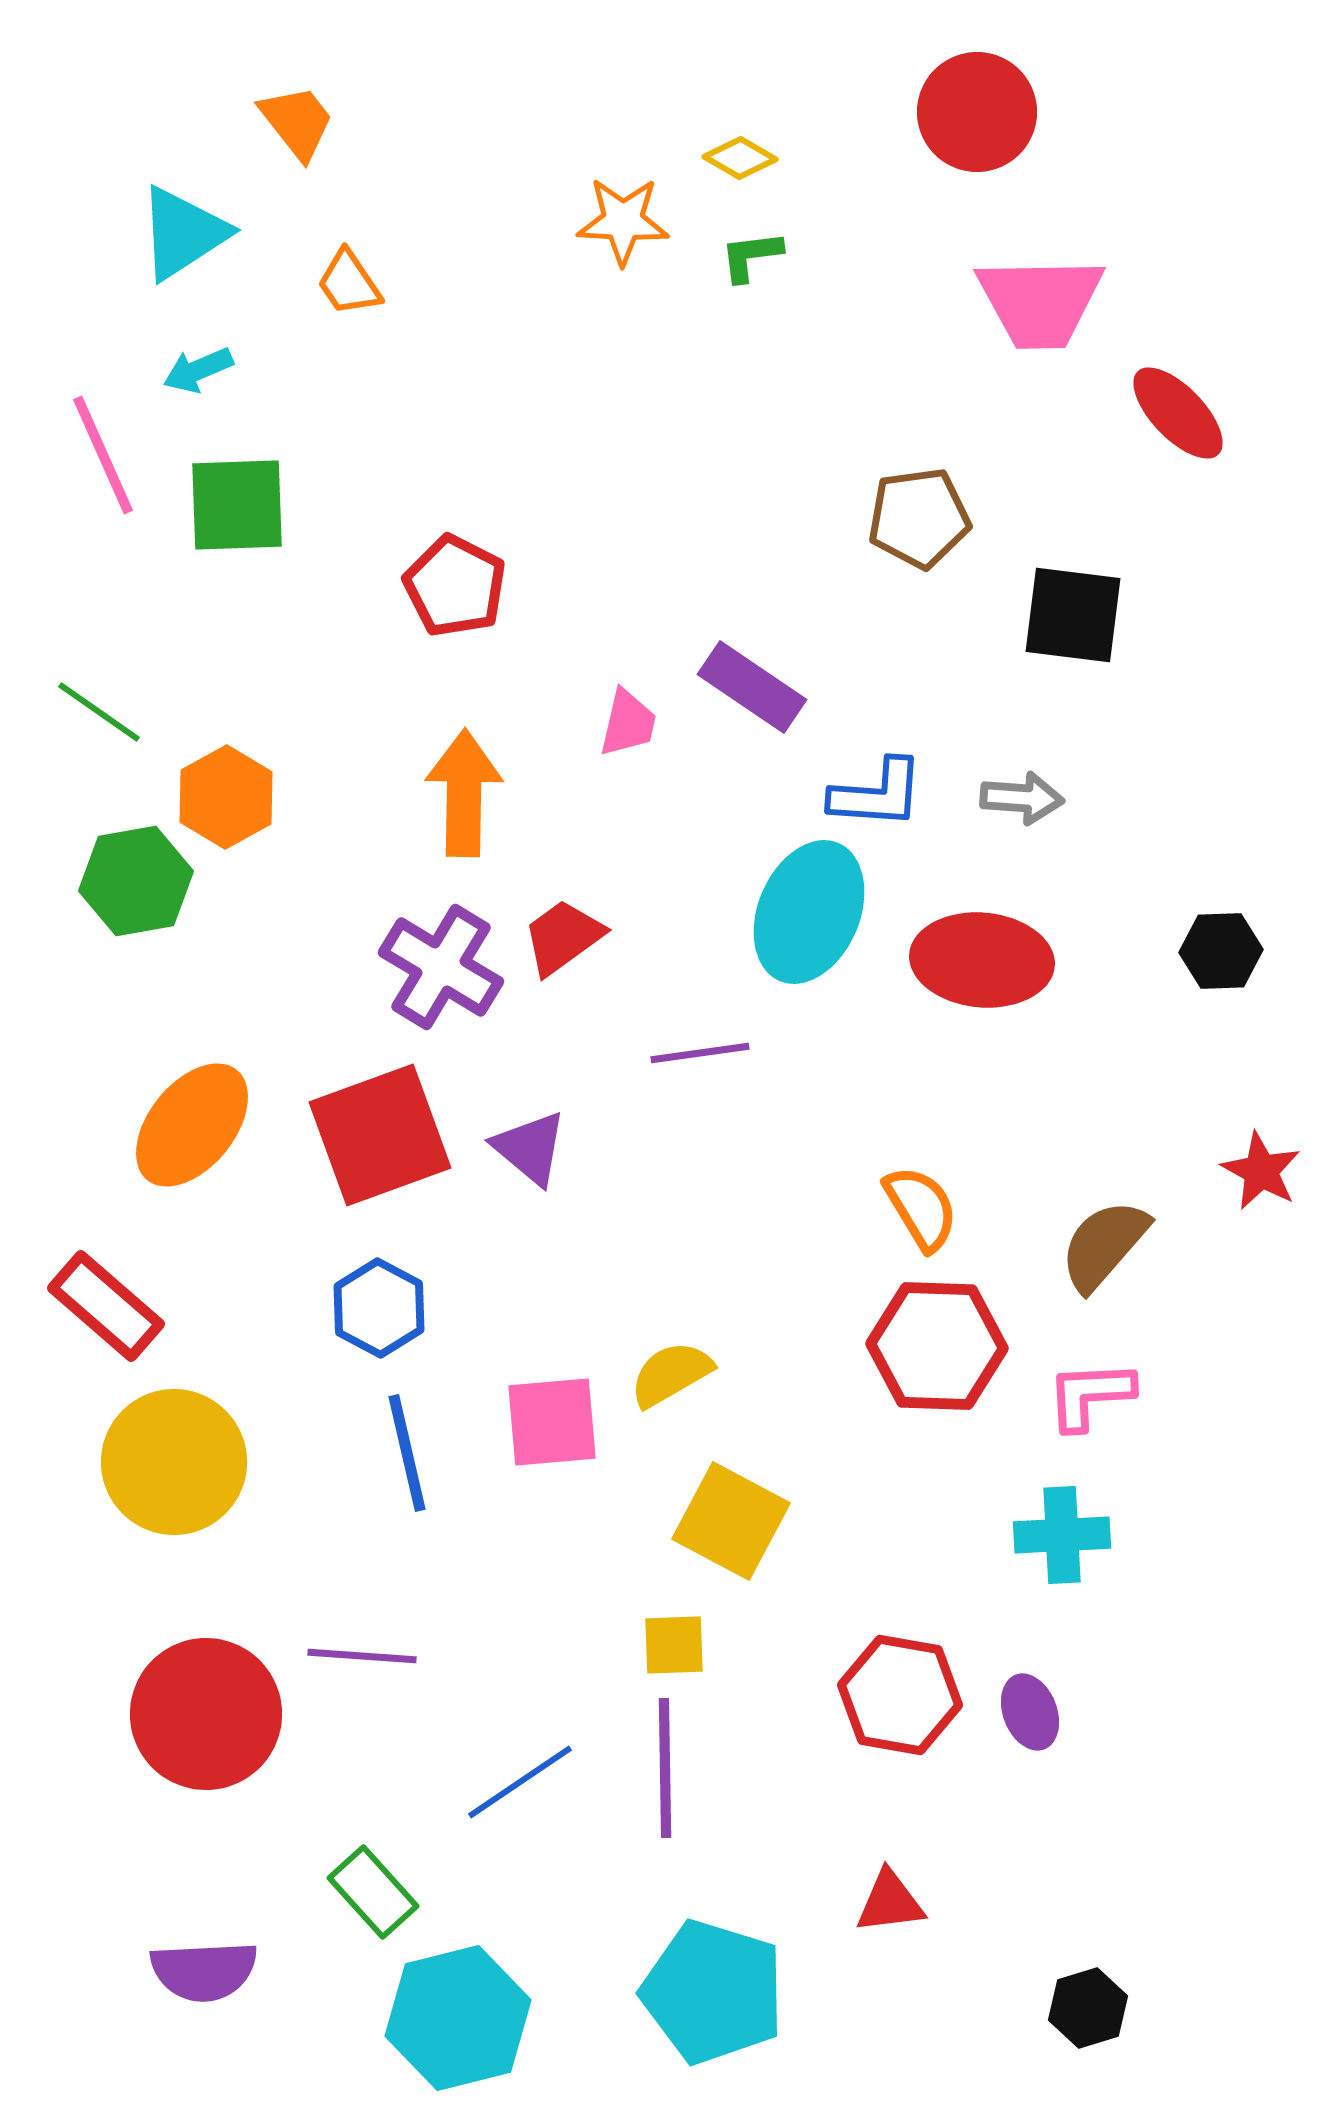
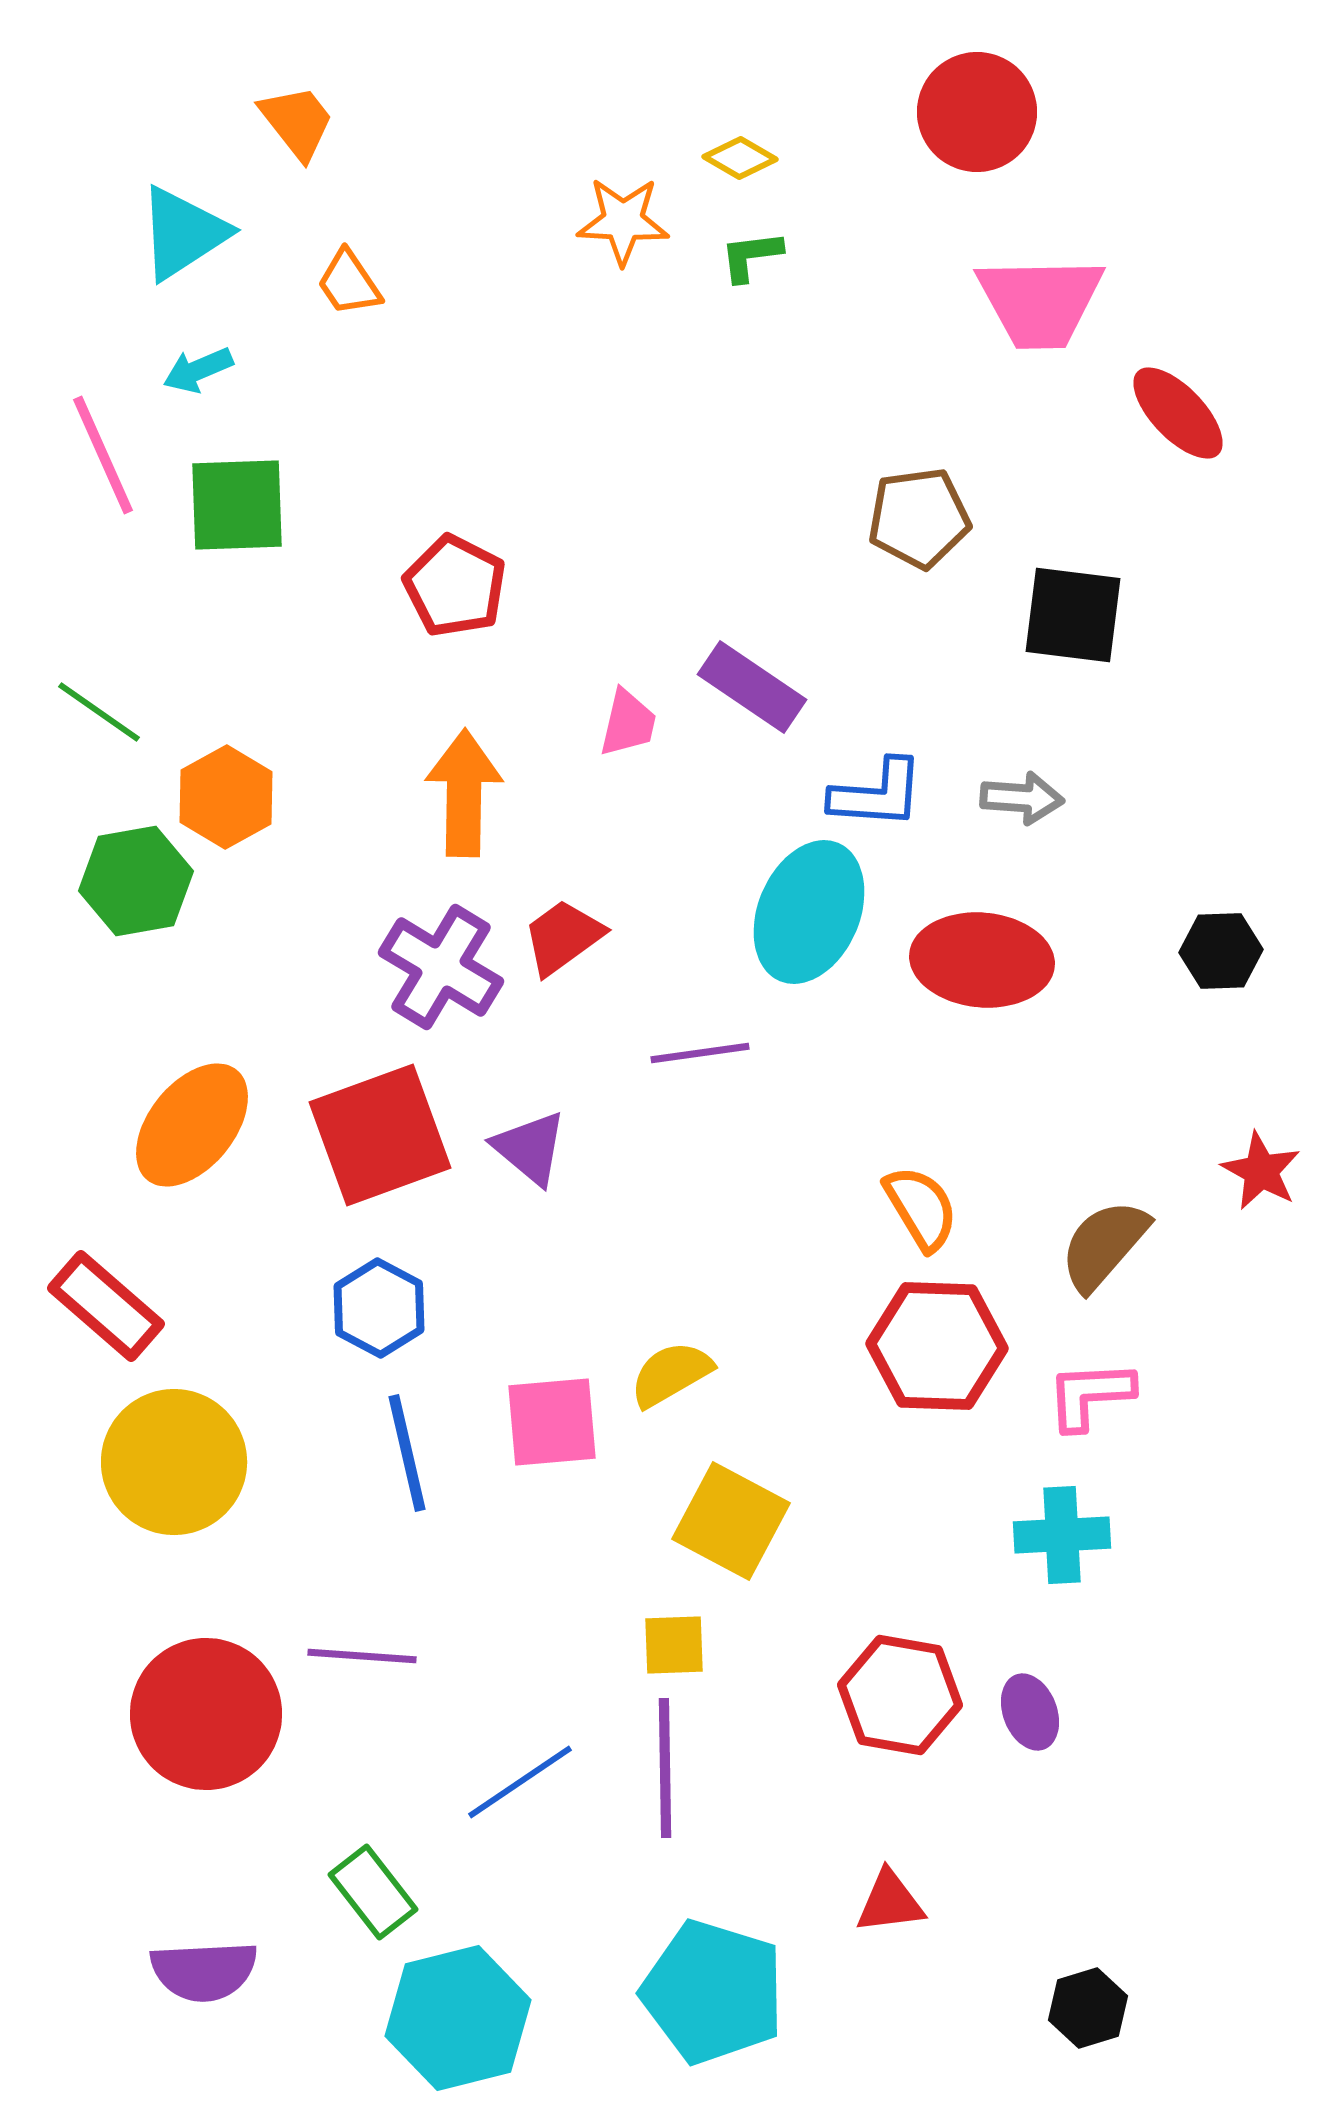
green rectangle at (373, 1892): rotated 4 degrees clockwise
